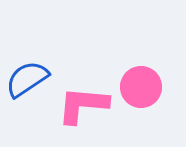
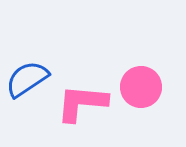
pink L-shape: moved 1 px left, 2 px up
